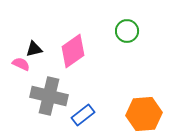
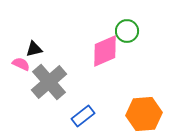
pink diamond: moved 32 px right; rotated 12 degrees clockwise
gray cross: moved 14 px up; rotated 36 degrees clockwise
blue rectangle: moved 1 px down
